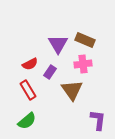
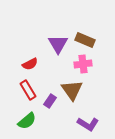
purple rectangle: moved 29 px down
purple L-shape: moved 10 px left, 4 px down; rotated 115 degrees clockwise
